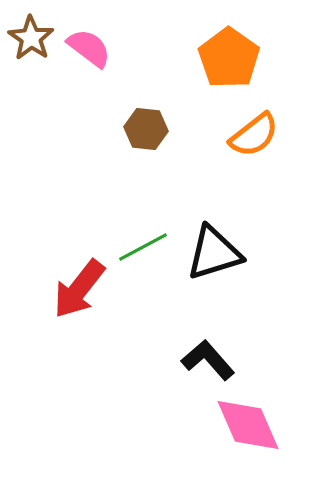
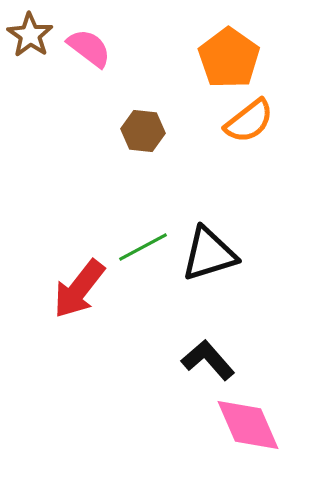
brown star: moved 1 px left, 3 px up
brown hexagon: moved 3 px left, 2 px down
orange semicircle: moved 5 px left, 14 px up
black triangle: moved 5 px left, 1 px down
